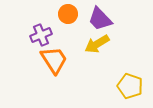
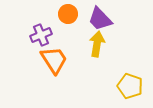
yellow arrow: rotated 130 degrees clockwise
